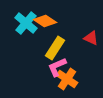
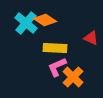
orange diamond: moved 1 px up
yellow rectangle: rotated 60 degrees clockwise
orange cross: moved 6 px right, 2 px up; rotated 10 degrees clockwise
